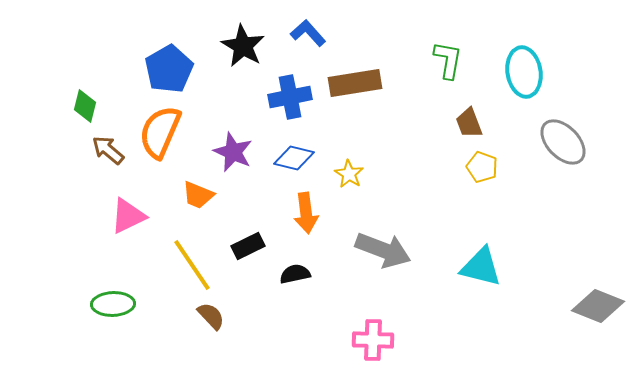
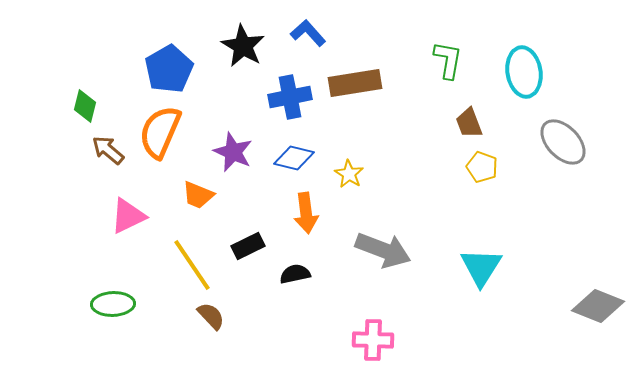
cyan triangle: rotated 48 degrees clockwise
